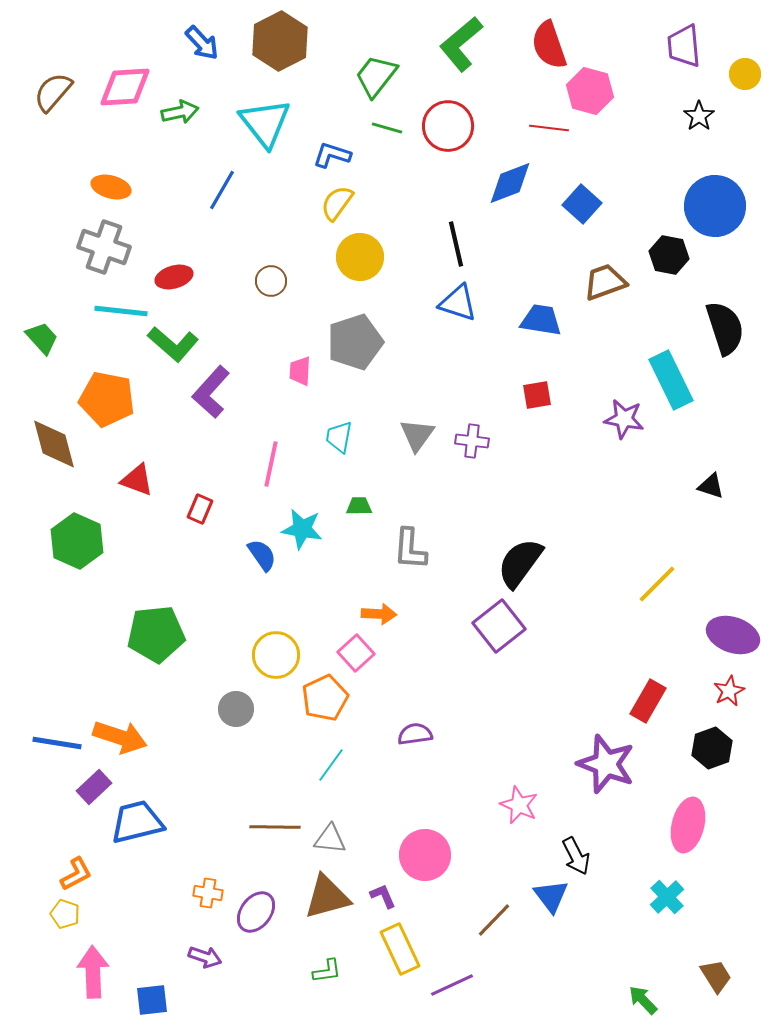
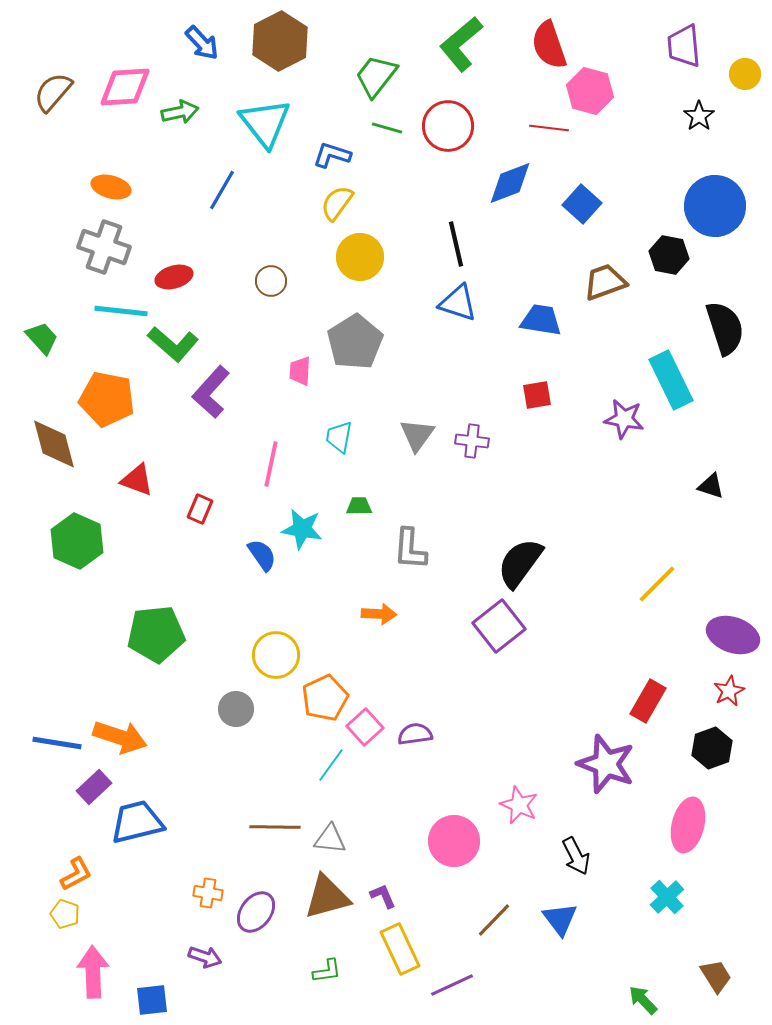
gray pentagon at (355, 342): rotated 14 degrees counterclockwise
pink square at (356, 653): moved 9 px right, 74 px down
pink circle at (425, 855): moved 29 px right, 14 px up
blue triangle at (551, 896): moved 9 px right, 23 px down
